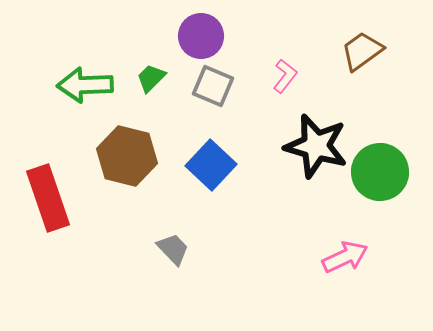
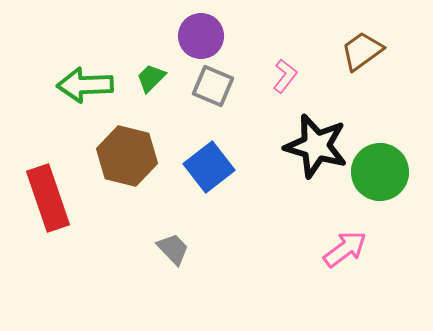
blue square: moved 2 px left, 2 px down; rotated 9 degrees clockwise
pink arrow: moved 8 px up; rotated 12 degrees counterclockwise
